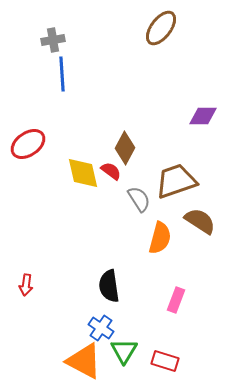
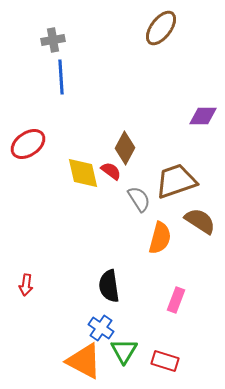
blue line: moved 1 px left, 3 px down
